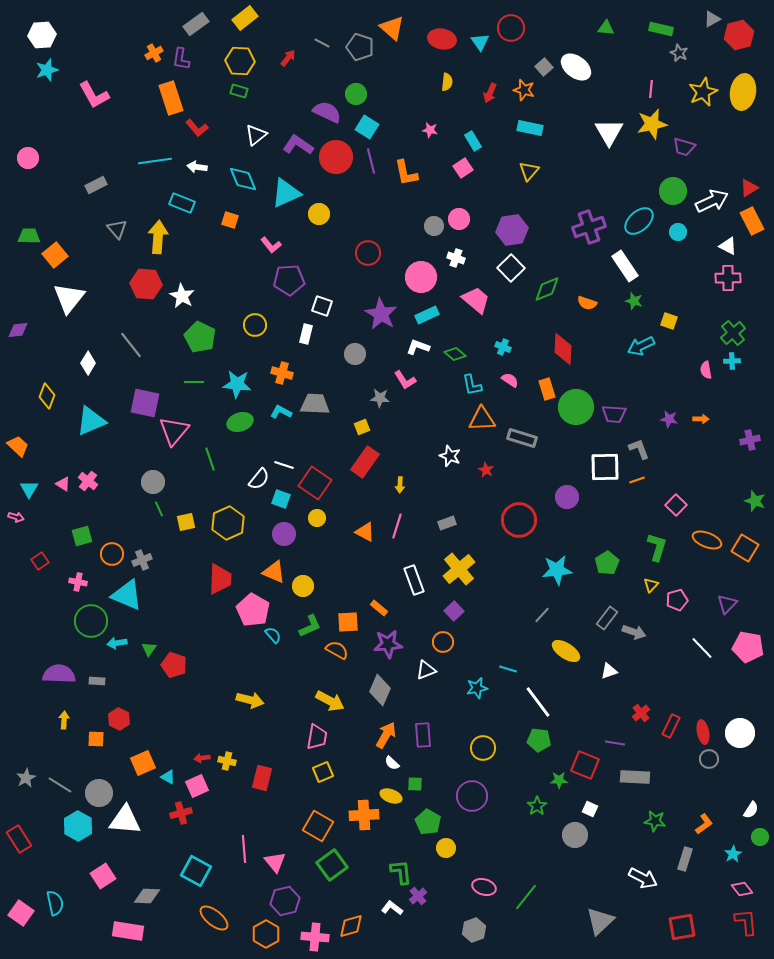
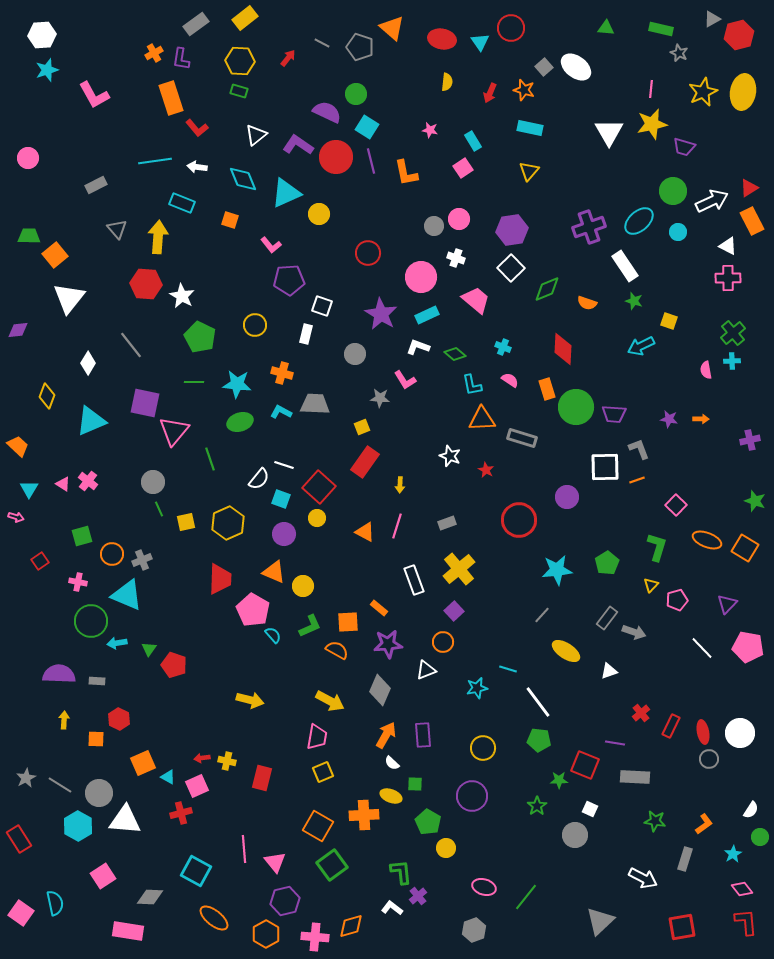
red square at (315, 483): moved 4 px right, 4 px down; rotated 8 degrees clockwise
gray diamond at (147, 896): moved 3 px right, 1 px down
